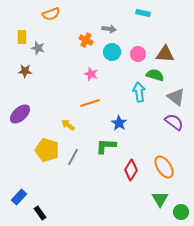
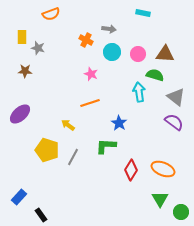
orange ellipse: moved 1 px left, 2 px down; rotated 35 degrees counterclockwise
black rectangle: moved 1 px right, 2 px down
